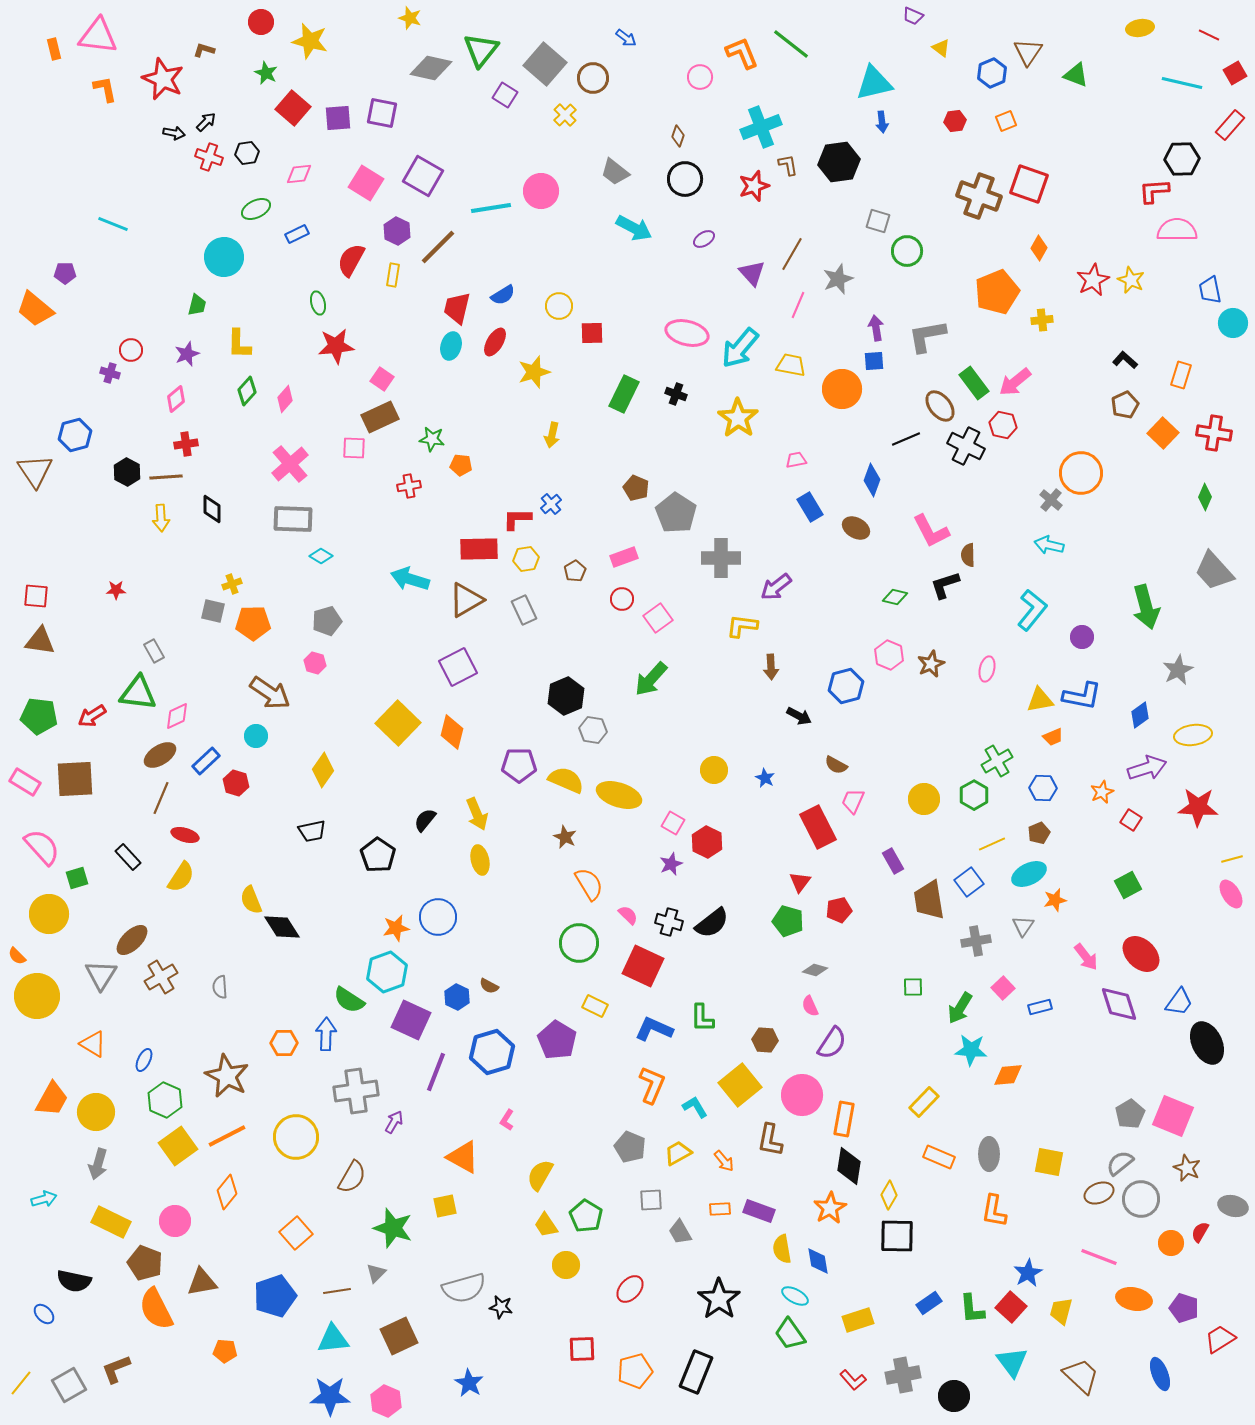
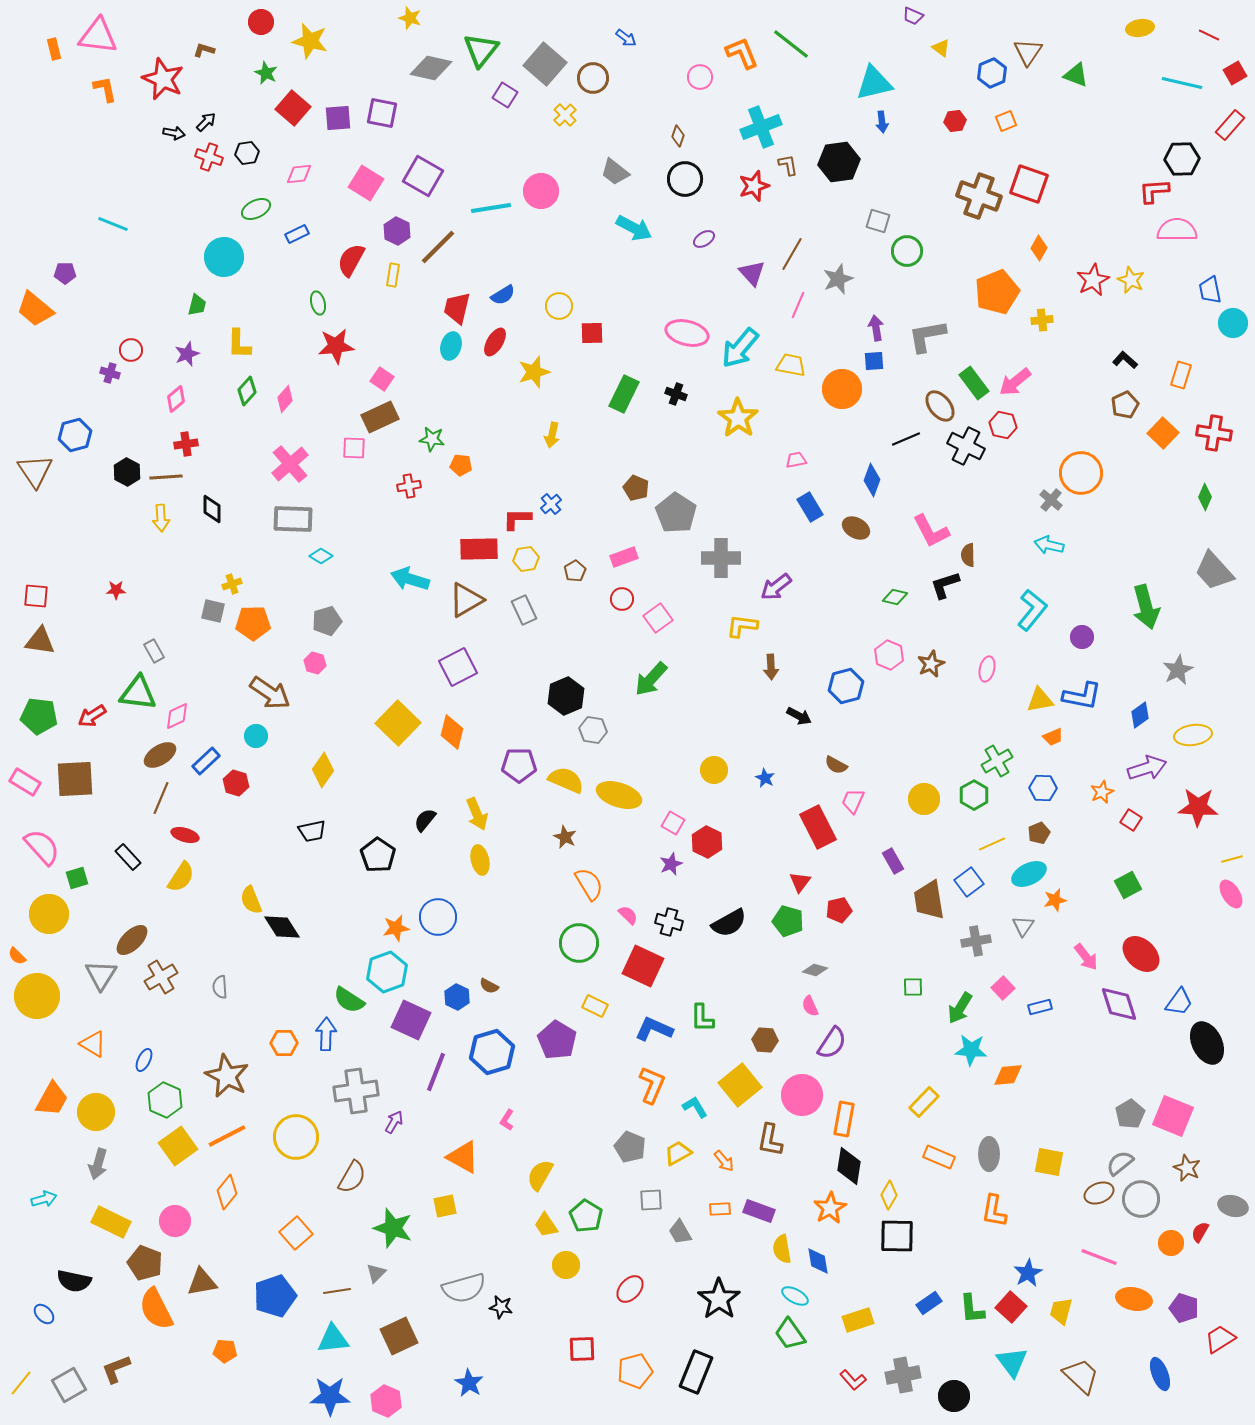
black semicircle at (712, 923): moved 17 px right; rotated 9 degrees clockwise
